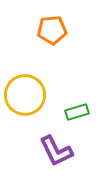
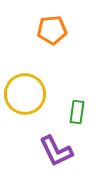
yellow circle: moved 1 px up
green rectangle: rotated 65 degrees counterclockwise
